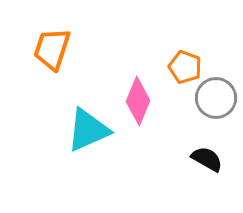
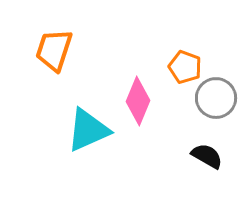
orange trapezoid: moved 2 px right, 1 px down
black semicircle: moved 3 px up
